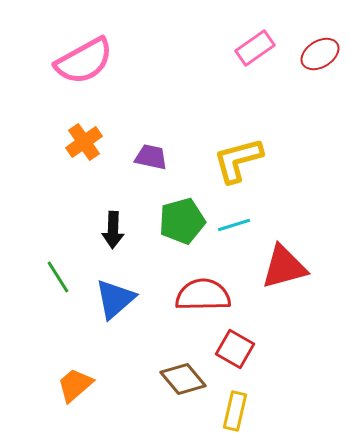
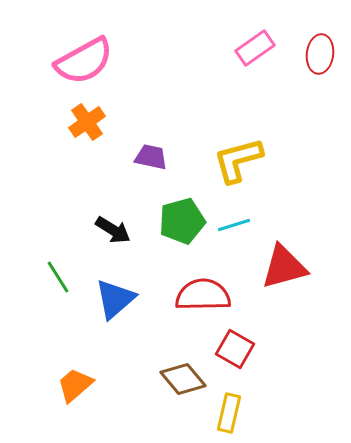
red ellipse: rotated 51 degrees counterclockwise
orange cross: moved 3 px right, 20 px up
black arrow: rotated 60 degrees counterclockwise
yellow rectangle: moved 6 px left, 2 px down
